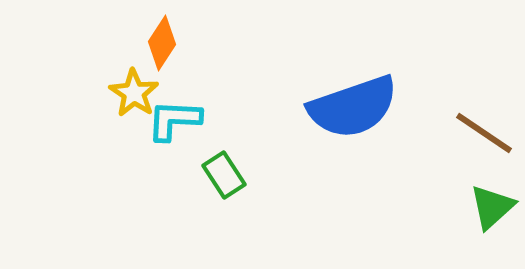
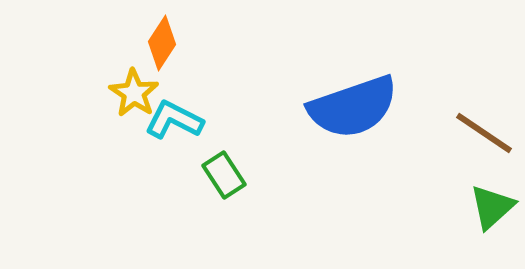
cyan L-shape: rotated 24 degrees clockwise
